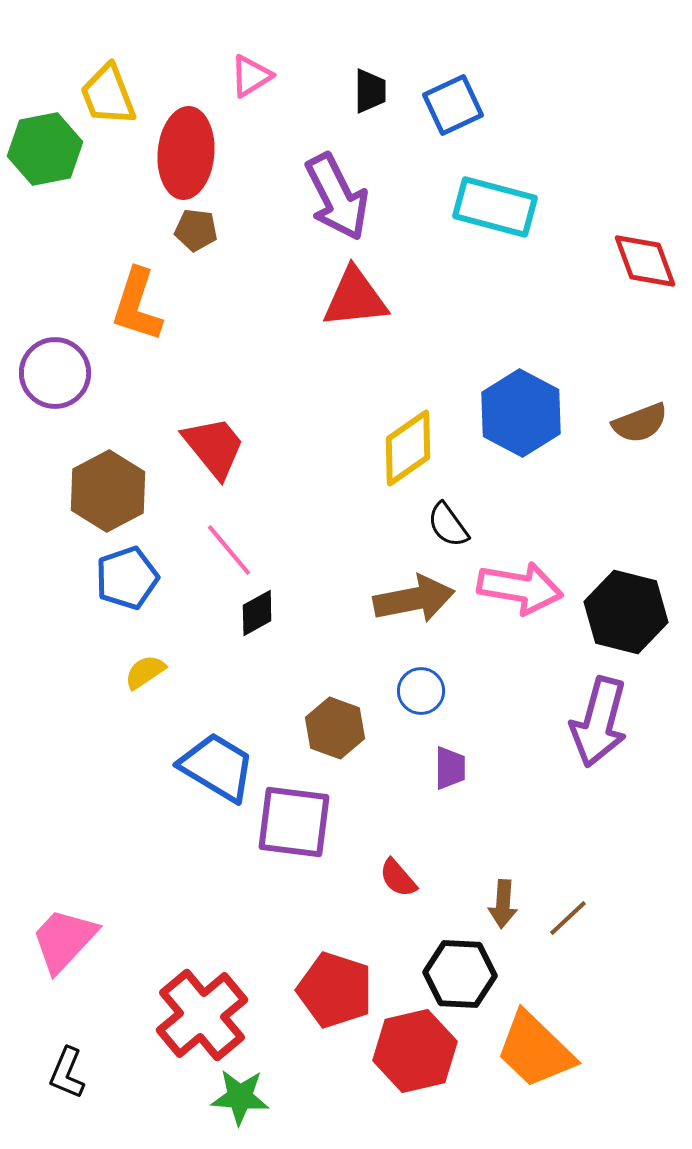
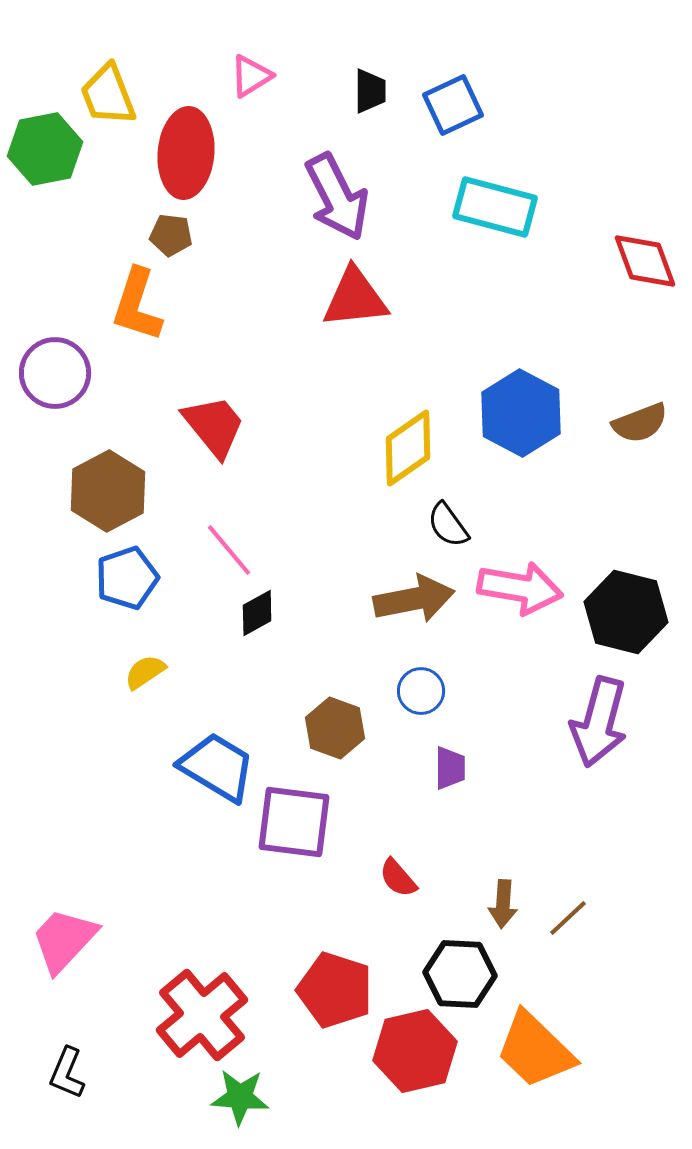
brown pentagon at (196, 230): moved 25 px left, 5 px down
red trapezoid at (214, 447): moved 21 px up
